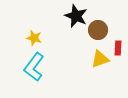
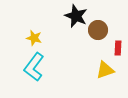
yellow triangle: moved 5 px right, 11 px down
